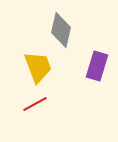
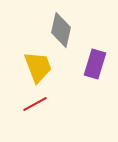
purple rectangle: moved 2 px left, 2 px up
